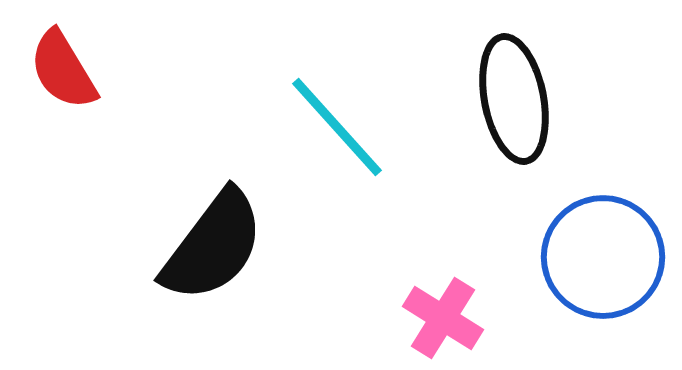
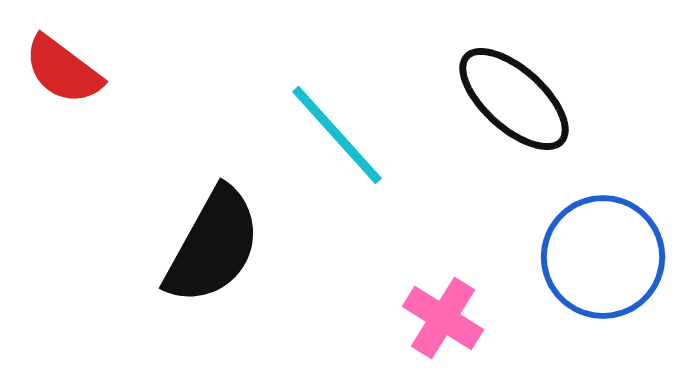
red semicircle: rotated 22 degrees counterclockwise
black ellipse: rotated 37 degrees counterclockwise
cyan line: moved 8 px down
black semicircle: rotated 8 degrees counterclockwise
